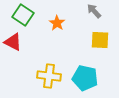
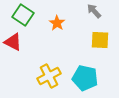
yellow cross: rotated 35 degrees counterclockwise
